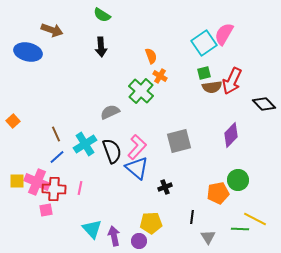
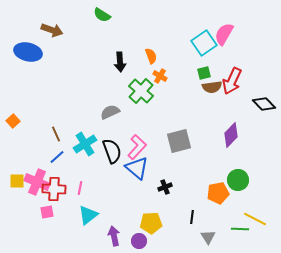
black arrow: moved 19 px right, 15 px down
pink square: moved 1 px right, 2 px down
cyan triangle: moved 4 px left, 14 px up; rotated 35 degrees clockwise
